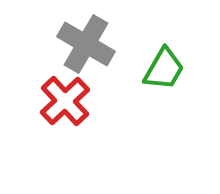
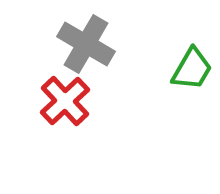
green trapezoid: moved 28 px right
